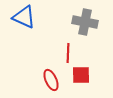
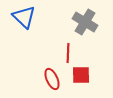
blue triangle: rotated 20 degrees clockwise
gray cross: rotated 20 degrees clockwise
red ellipse: moved 1 px right, 1 px up
